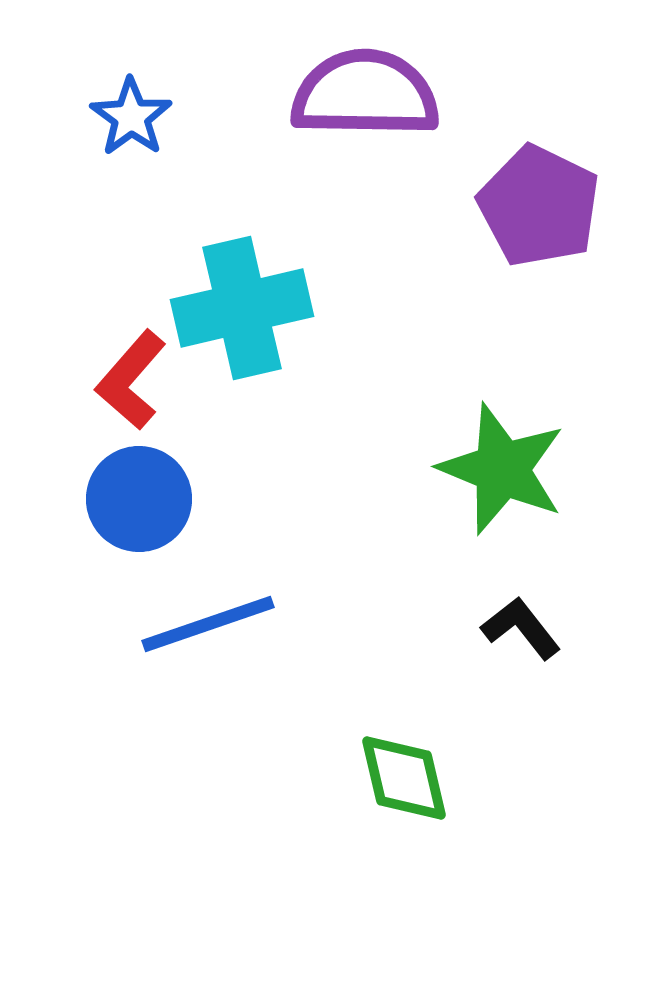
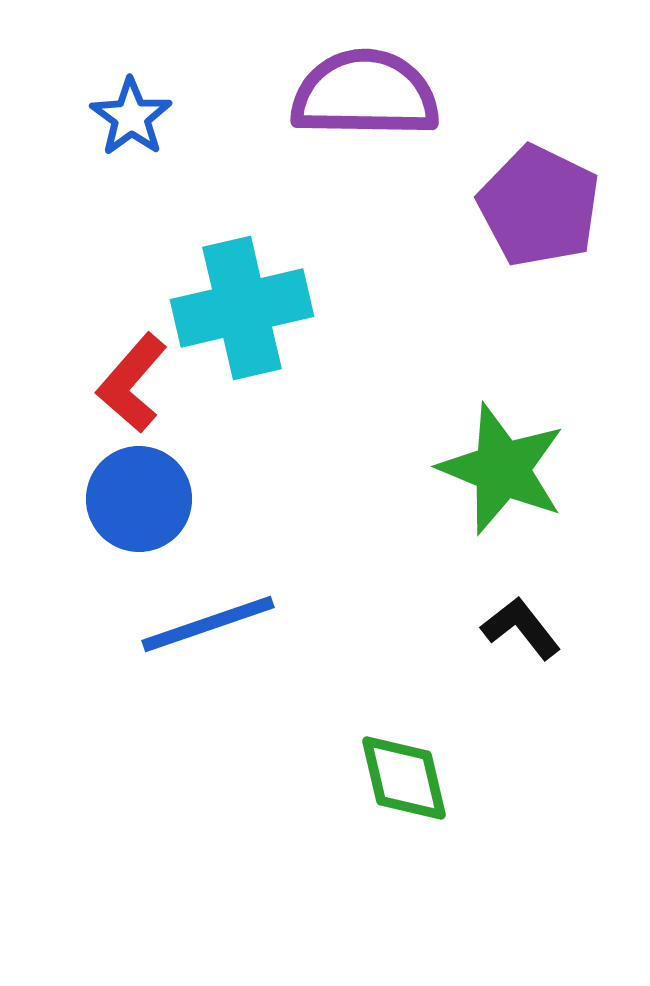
red L-shape: moved 1 px right, 3 px down
